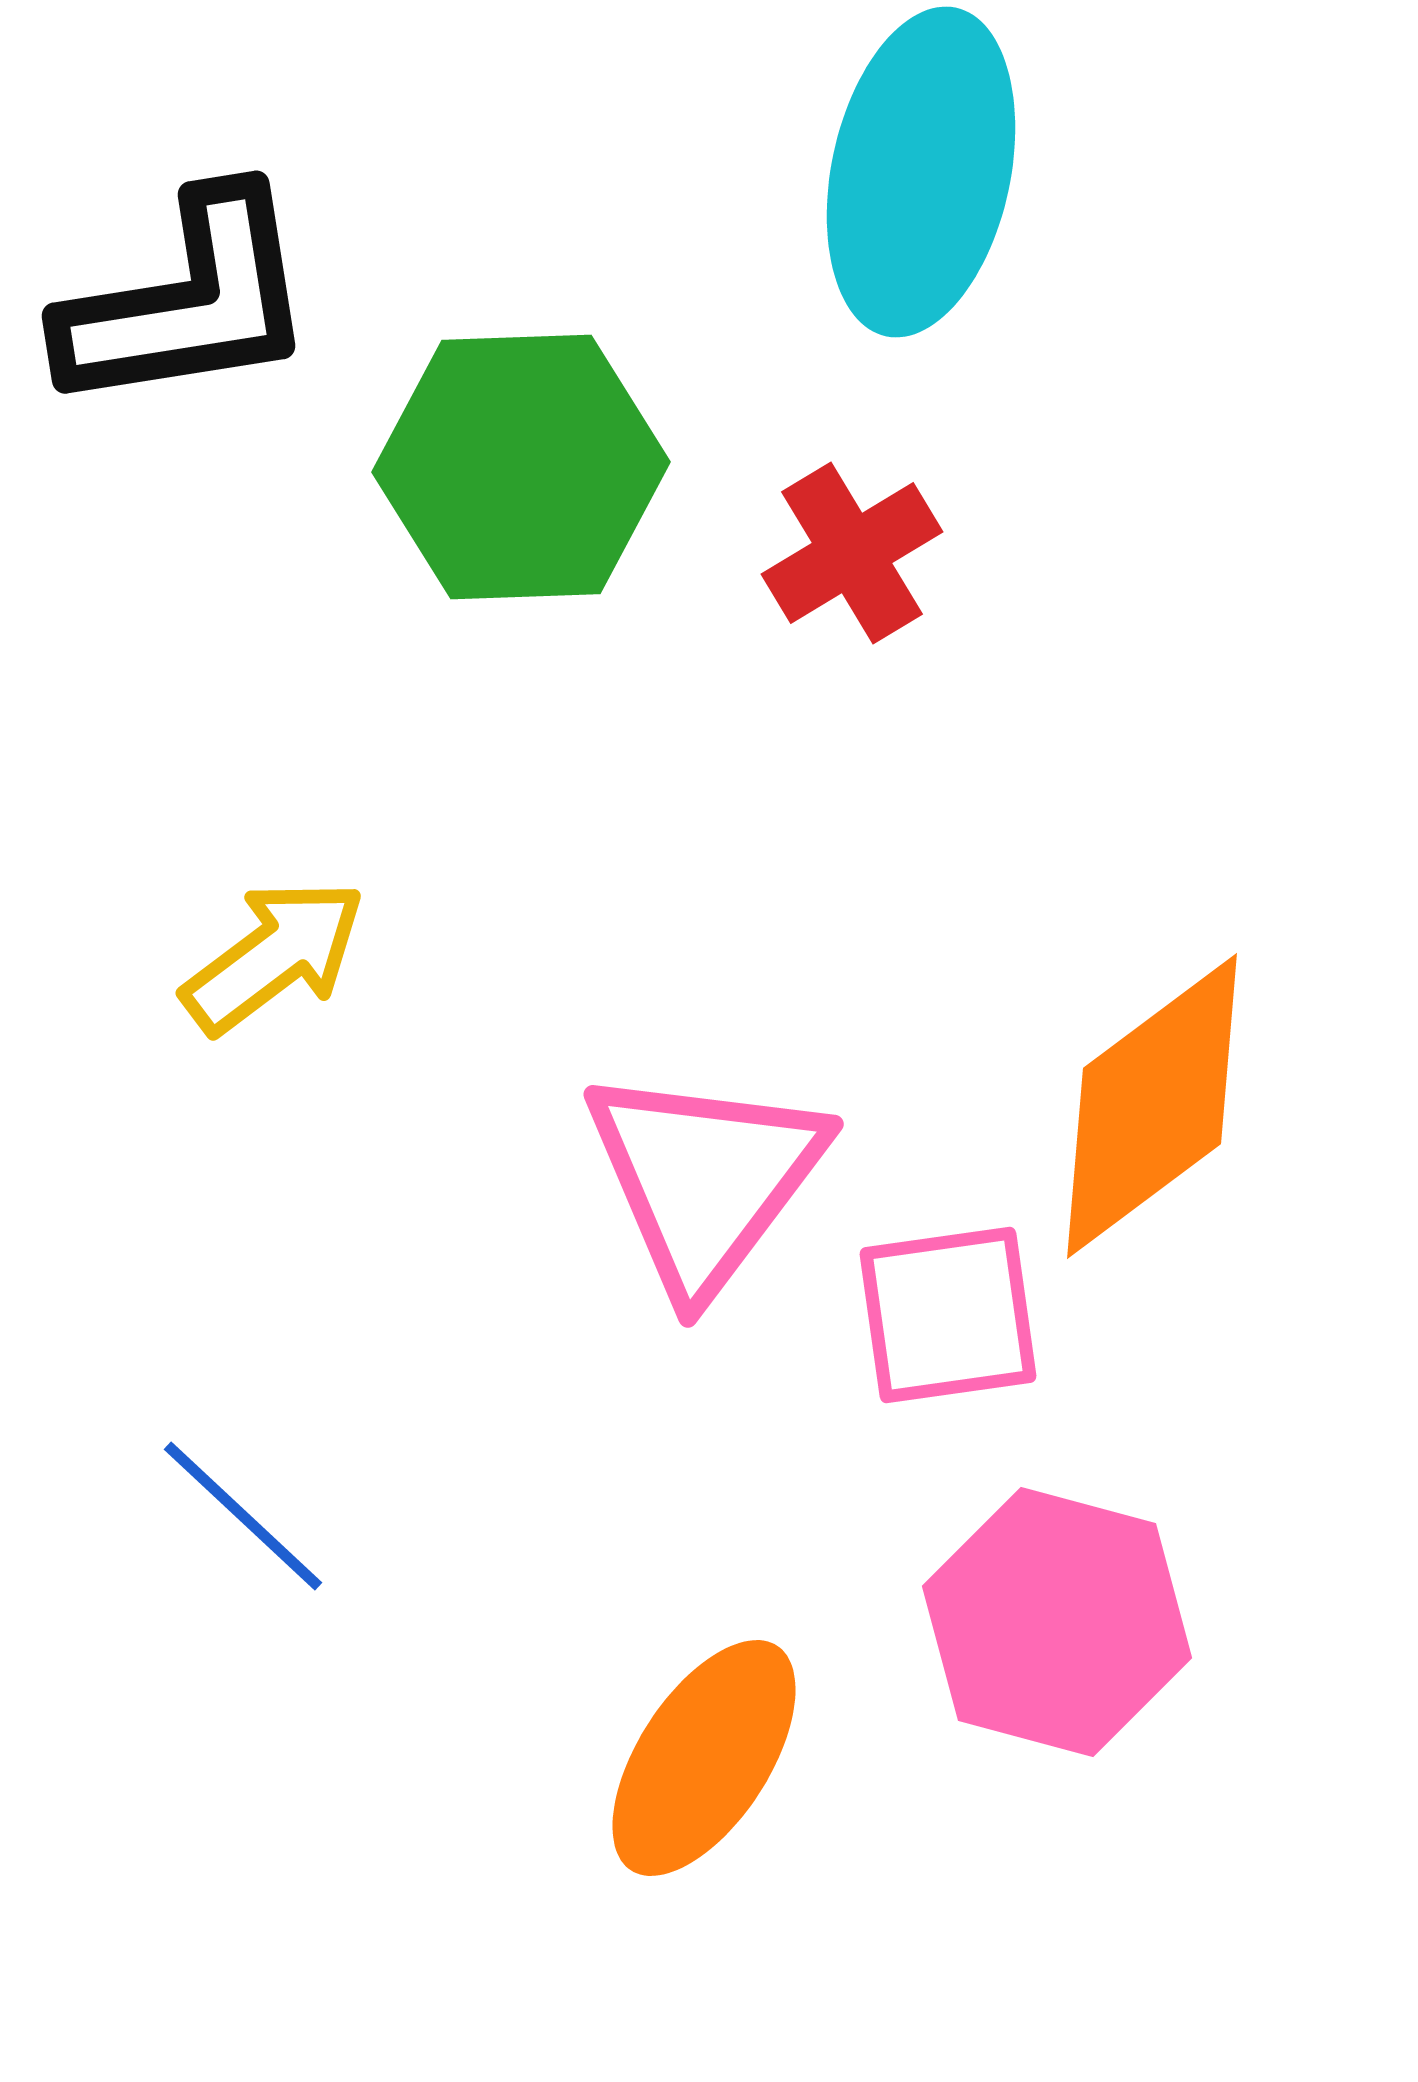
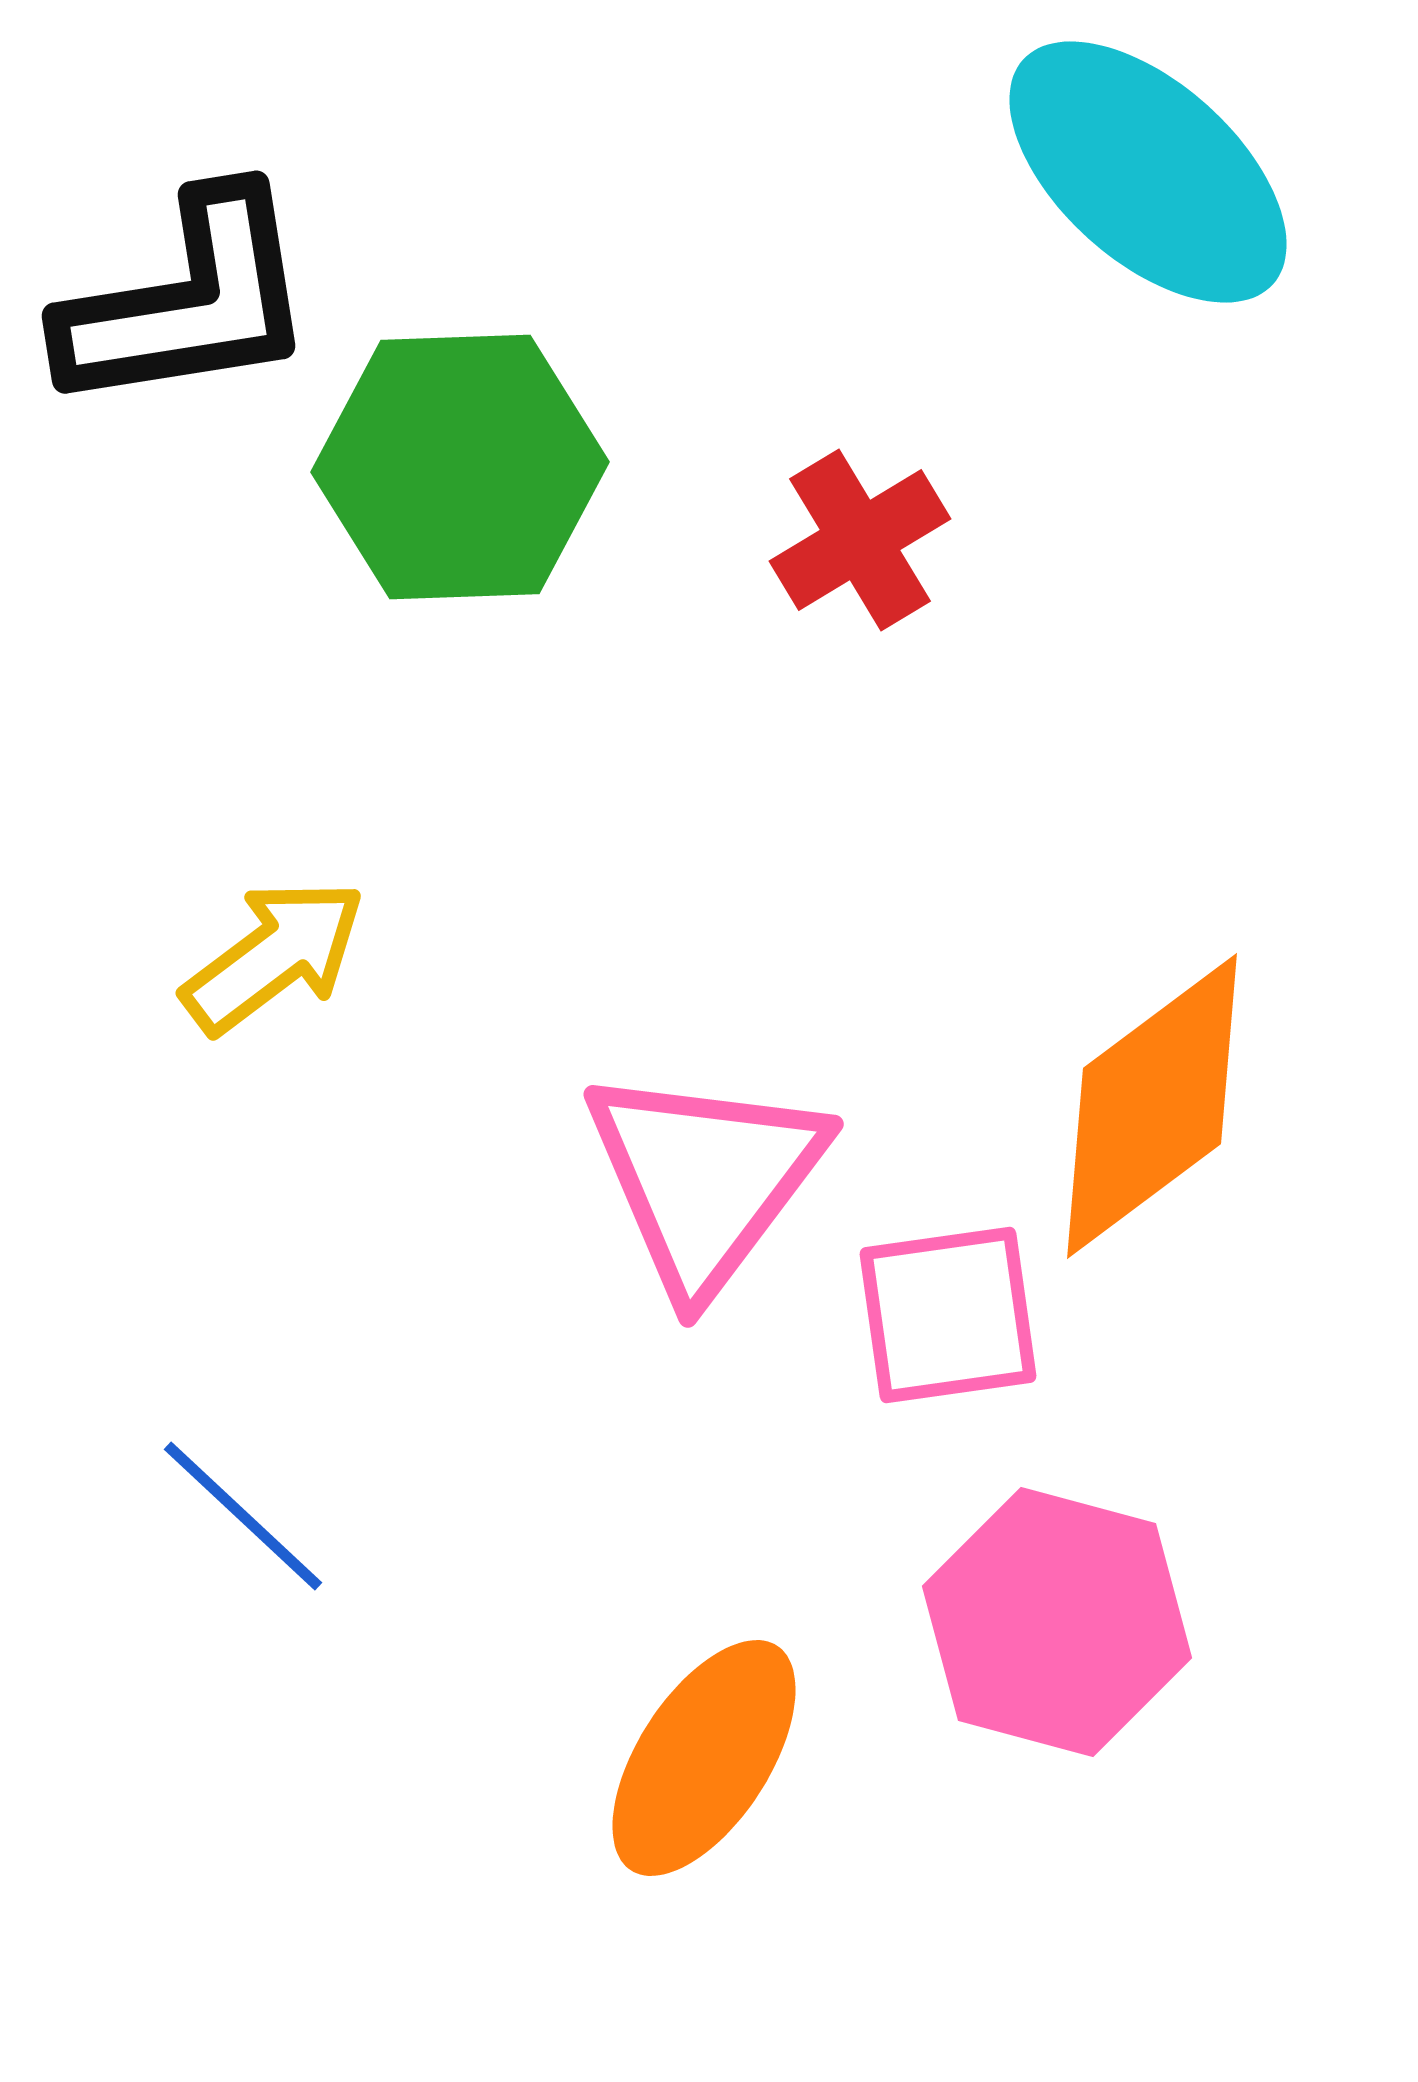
cyan ellipse: moved 227 px right; rotated 60 degrees counterclockwise
green hexagon: moved 61 px left
red cross: moved 8 px right, 13 px up
